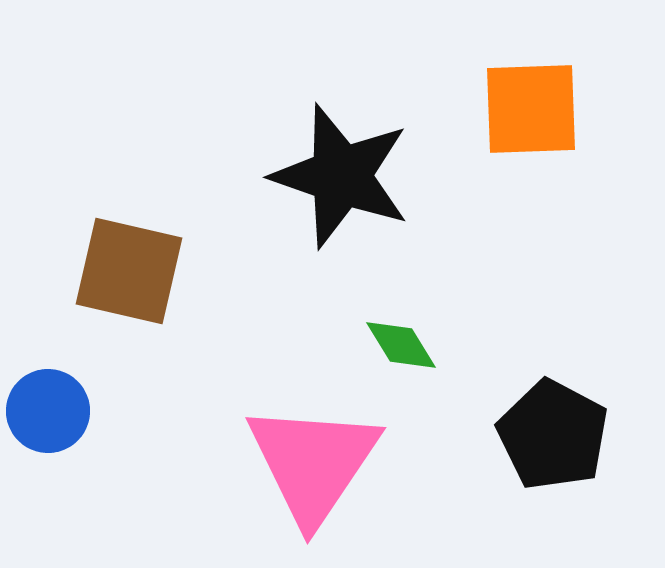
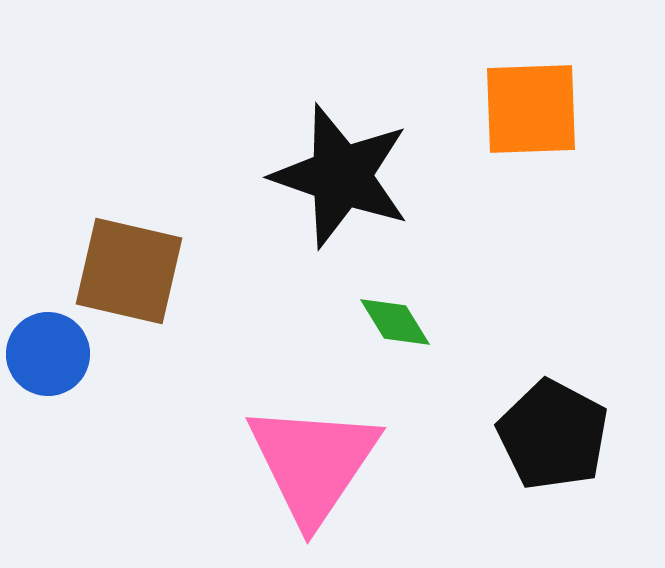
green diamond: moved 6 px left, 23 px up
blue circle: moved 57 px up
